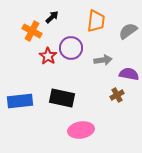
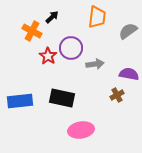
orange trapezoid: moved 1 px right, 4 px up
gray arrow: moved 8 px left, 4 px down
